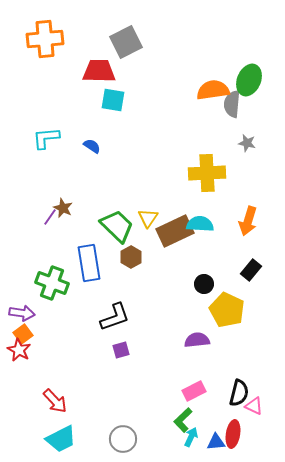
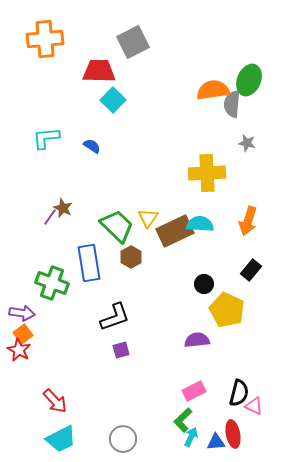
gray square: moved 7 px right
cyan square: rotated 35 degrees clockwise
red ellipse: rotated 20 degrees counterclockwise
